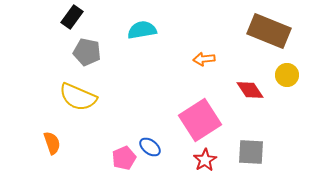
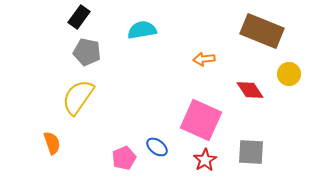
black rectangle: moved 7 px right
brown rectangle: moved 7 px left
yellow circle: moved 2 px right, 1 px up
yellow semicircle: rotated 102 degrees clockwise
pink square: moved 1 px right; rotated 33 degrees counterclockwise
blue ellipse: moved 7 px right
